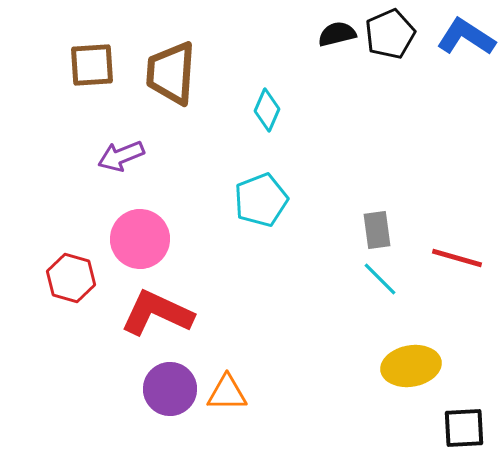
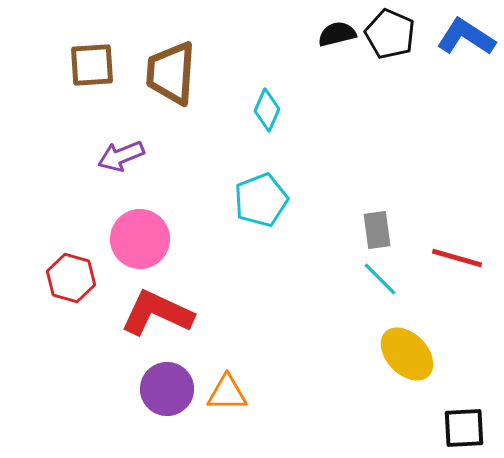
black pentagon: rotated 24 degrees counterclockwise
yellow ellipse: moved 4 px left, 12 px up; rotated 56 degrees clockwise
purple circle: moved 3 px left
